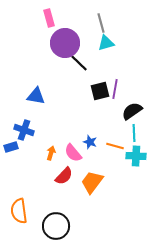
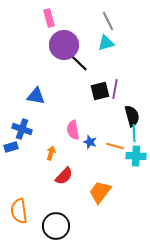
gray line: moved 7 px right, 2 px up; rotated 12 degrees counterclockwise
purple circle: moved 1 px left, 2 px down
black semicircle: moved 5 px down; rotated 110 degrees clockwise
blue cross: moved 2 px left, 1 px up
pink semicircle: moved 23 px up; rotated 30 degrees clockwise
orange trapezoid: moved 8 px right, 10 px down
